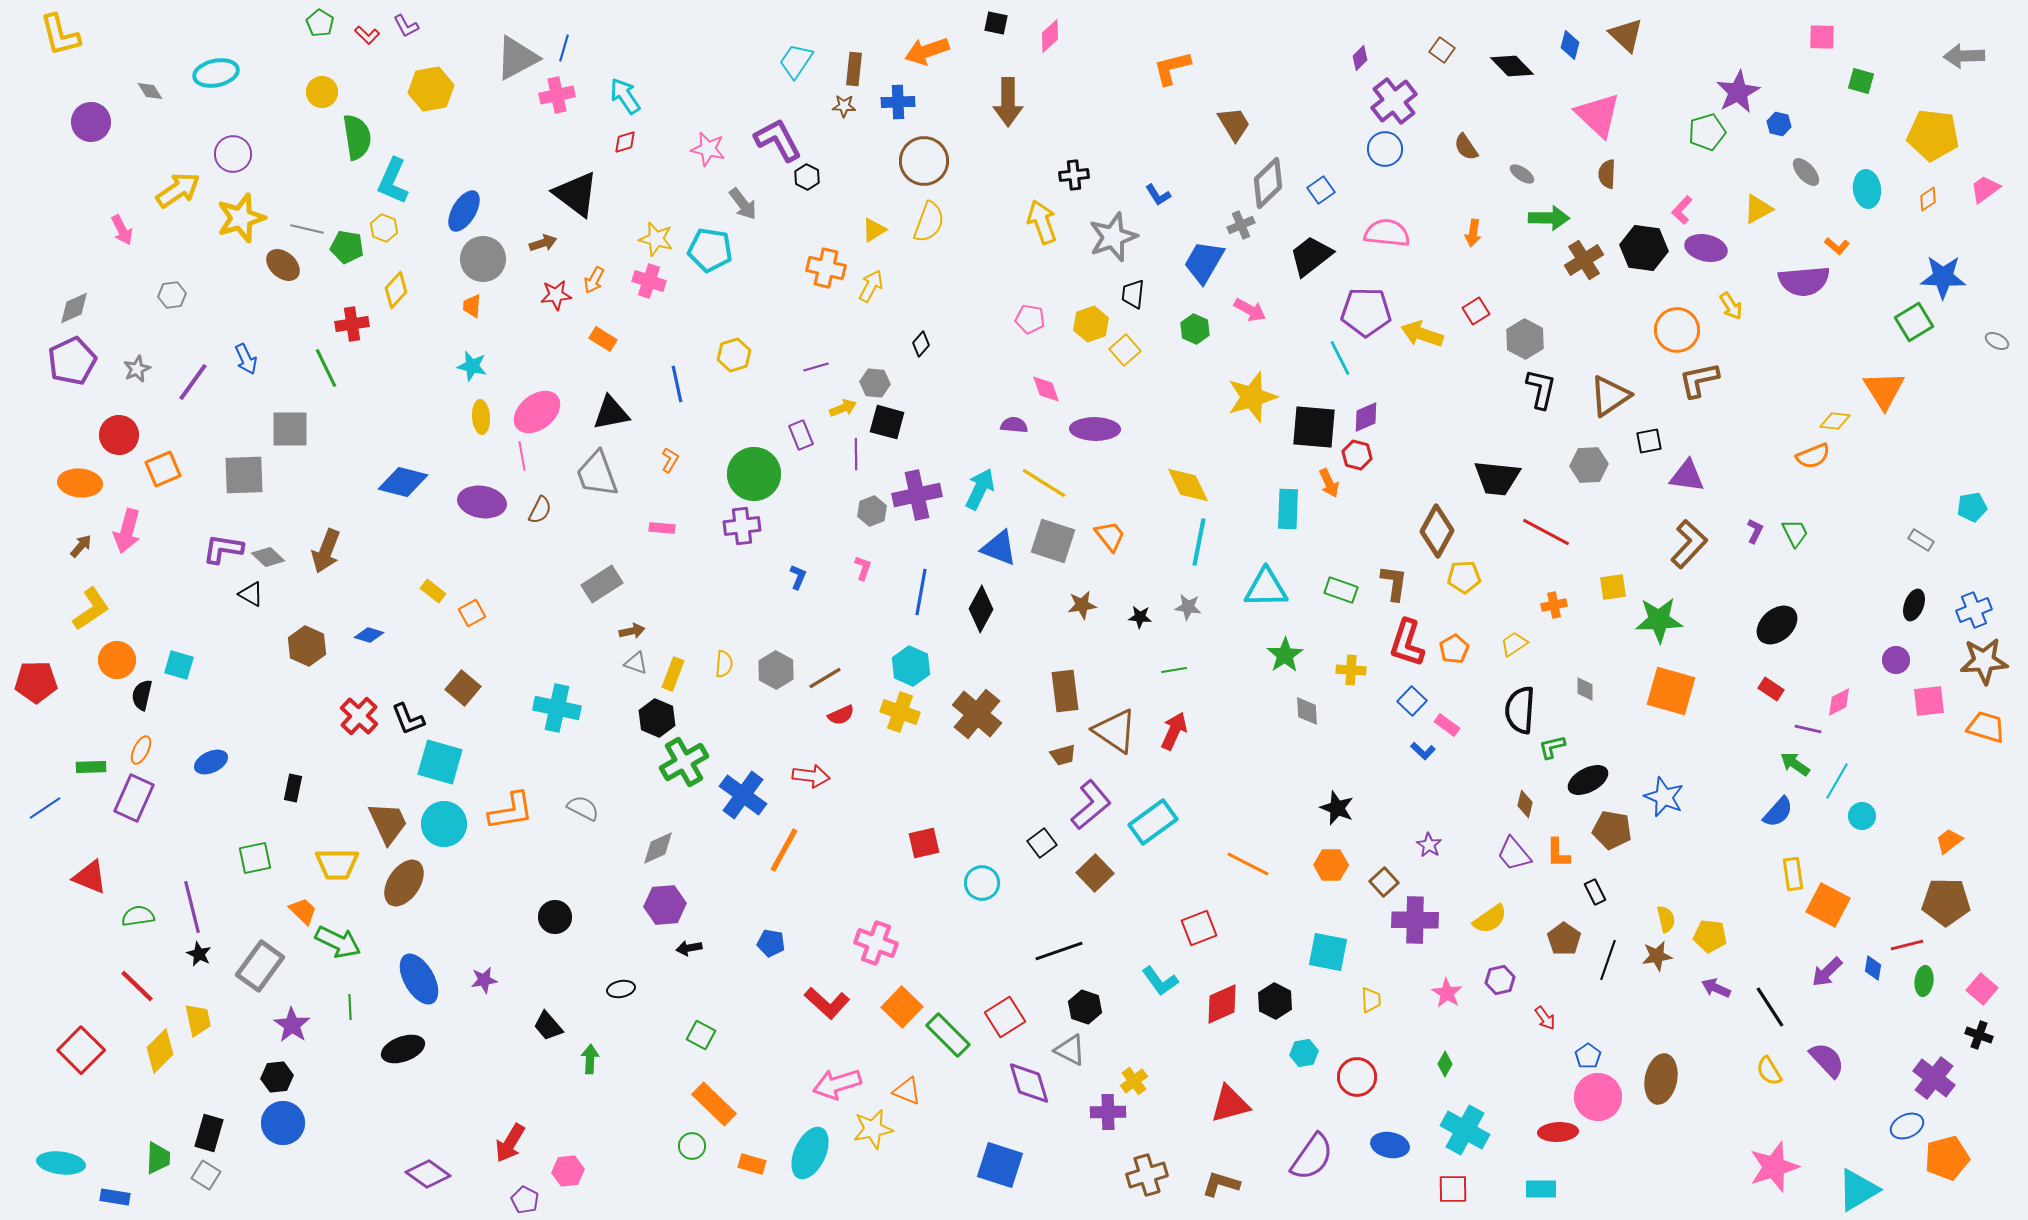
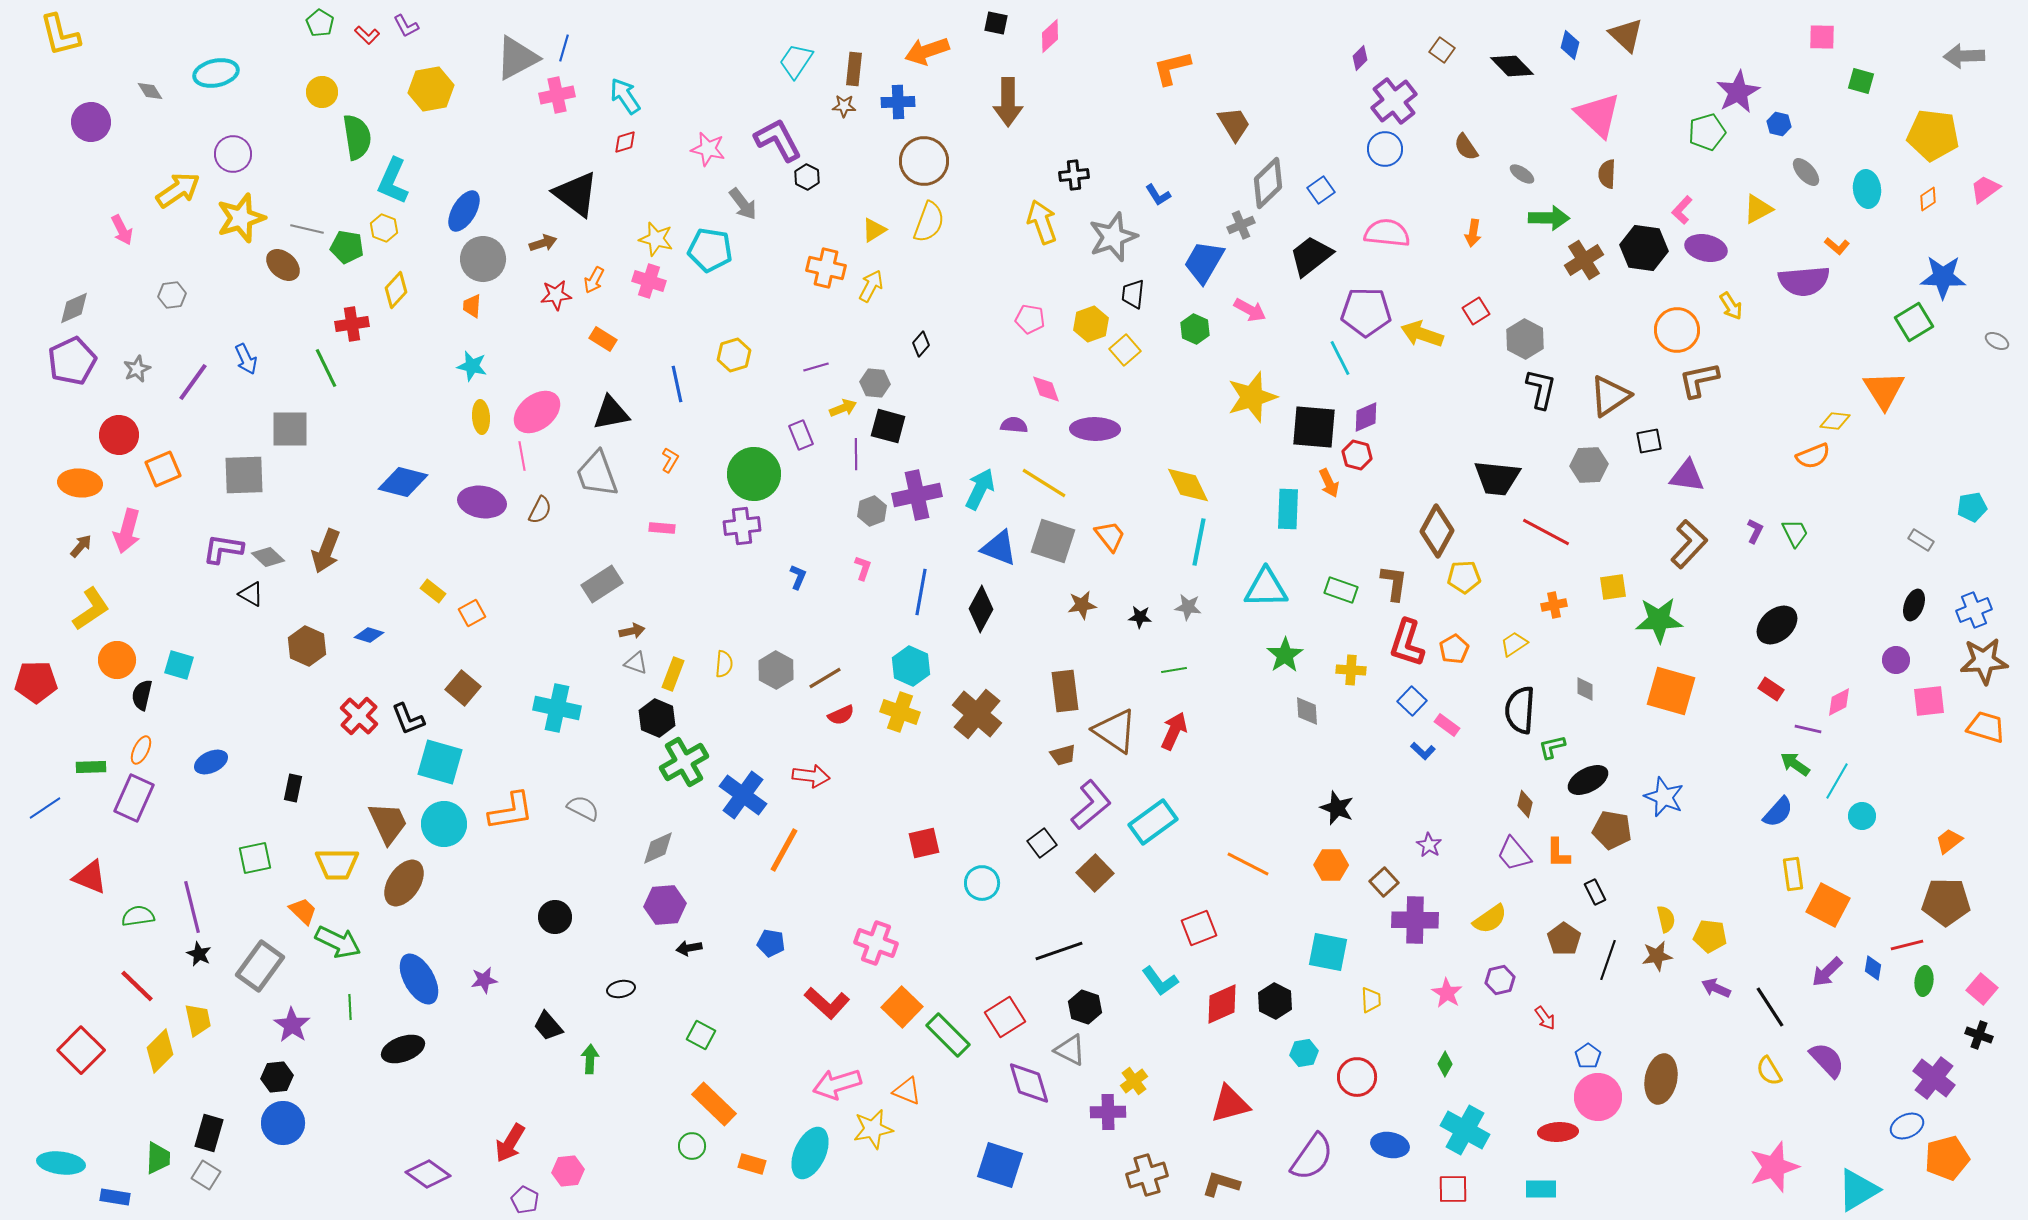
black square at (887, 422): moved 1 px right, 4 px down
